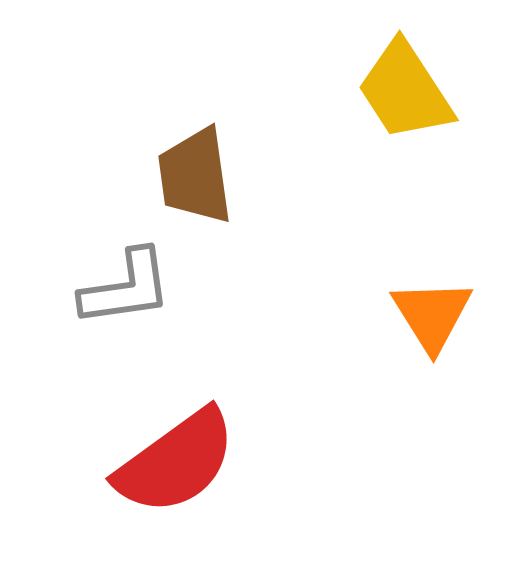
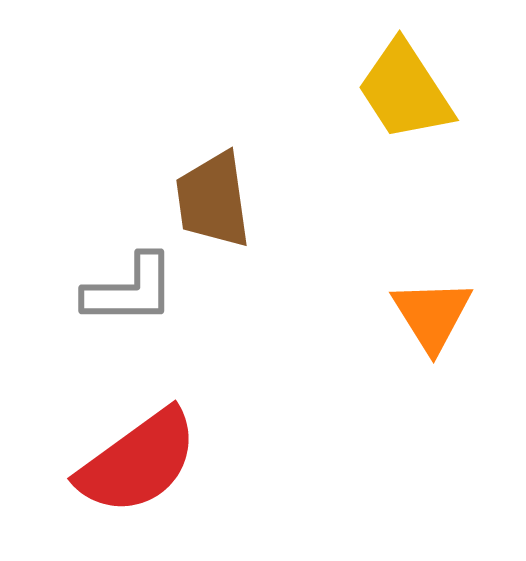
brown trapezoid: moved 18 px right, 24 px down
gray L-shape: moved 4 px right, 2 px down; rotated 8 degrees clockwise
red semicircle: moved 38 px left
